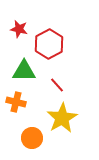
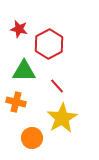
red line: moved 1 px down
